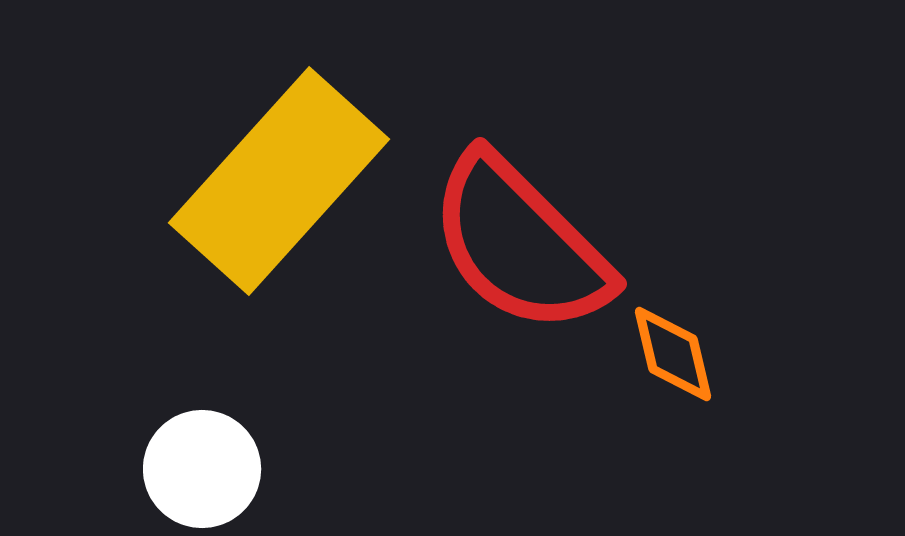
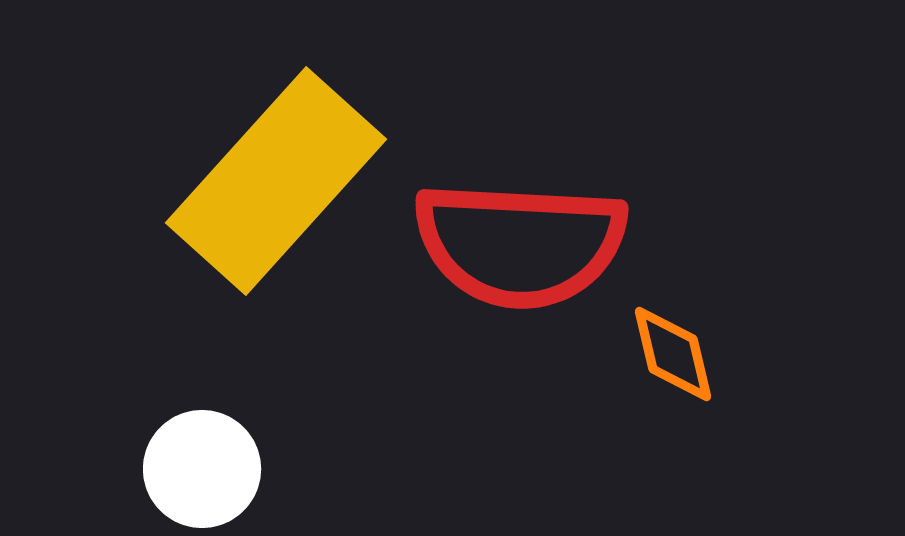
yellow rectangle: moved 3 px left
red semicircle: rotated 42 degrees counterclockwise
